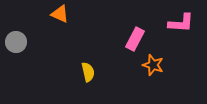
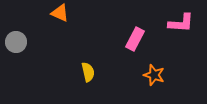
orange triangle: moved 1 px up
orange star: moved 1 px right, 10 px down
